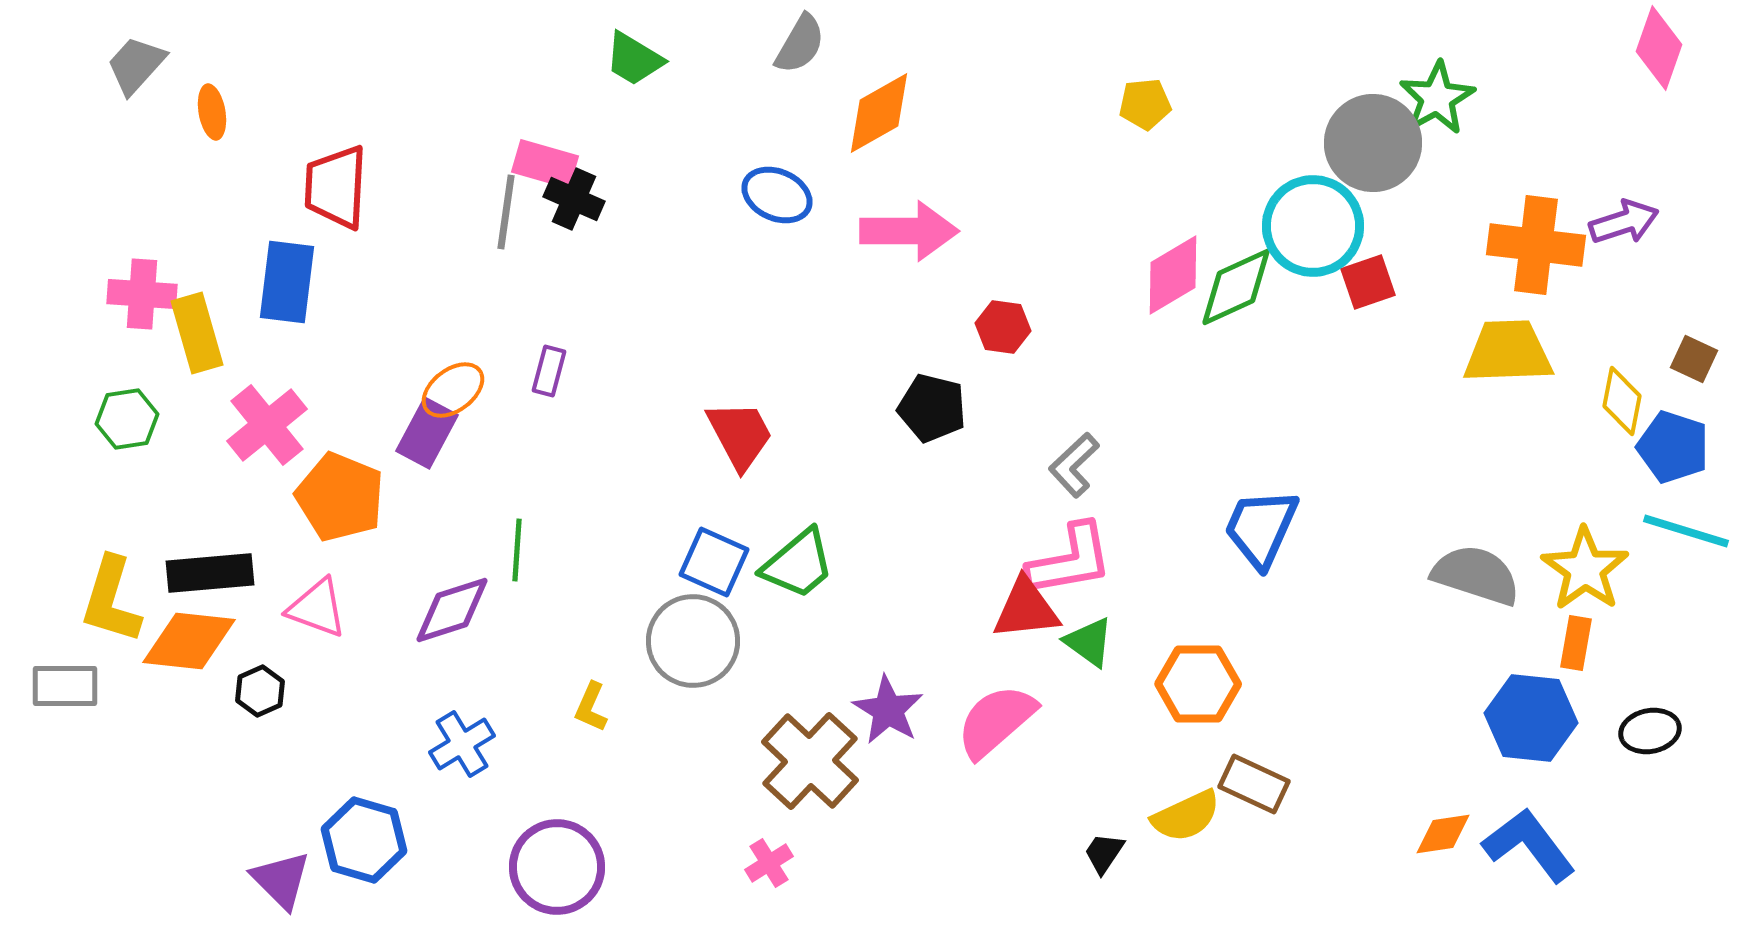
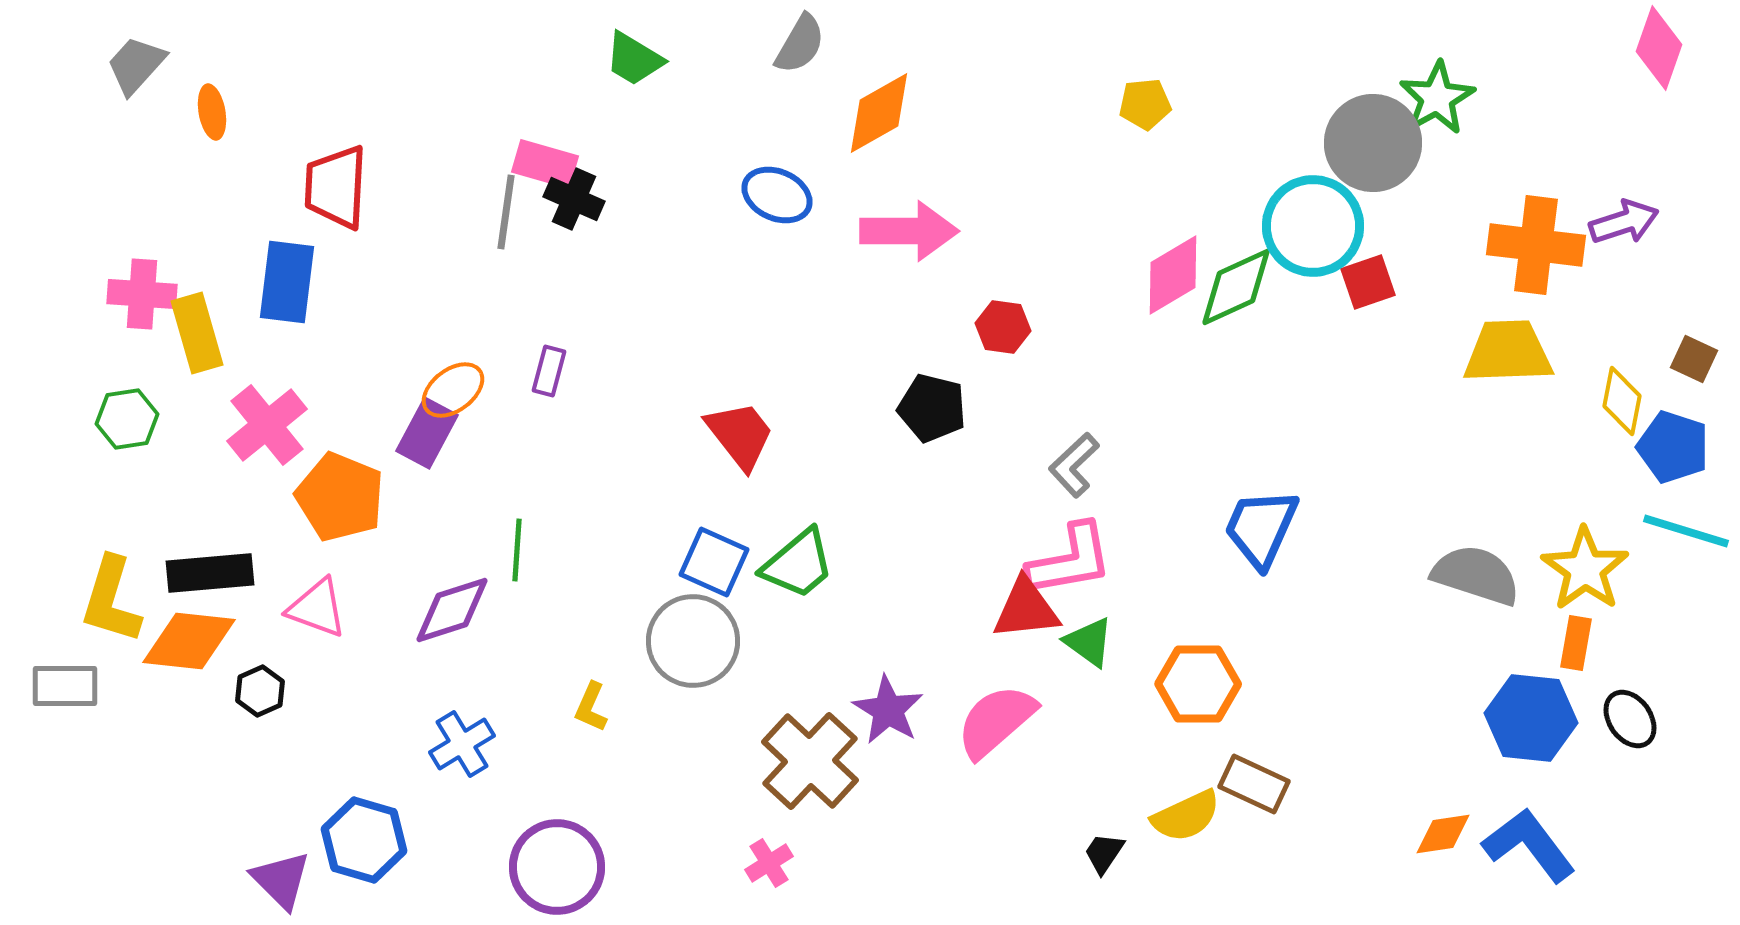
red trapezoid at (740, 435): rotated 10 degrees counterclockwise
black ellipse at (1650, 731): moved 20 px left, 12 px up; rotated 66 degrees clockwise
